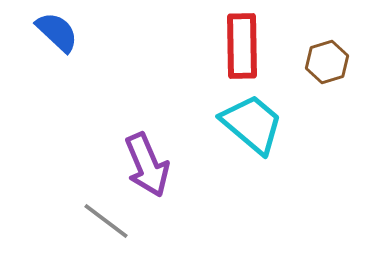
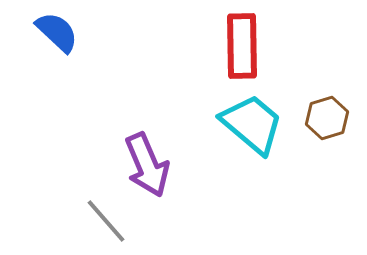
brown hexagon: moved 56 px down
gray line: rotated 12 degrees clockwise
